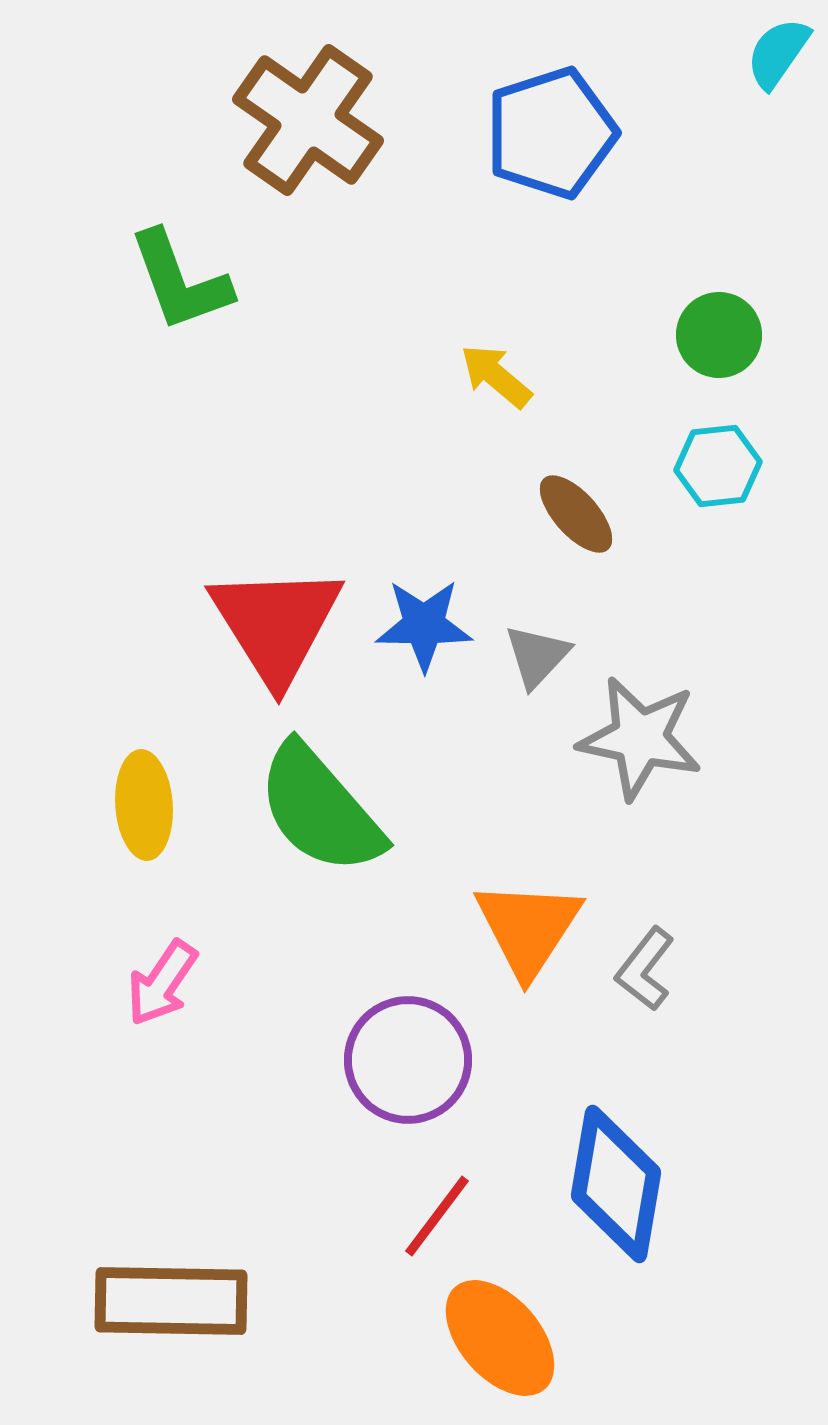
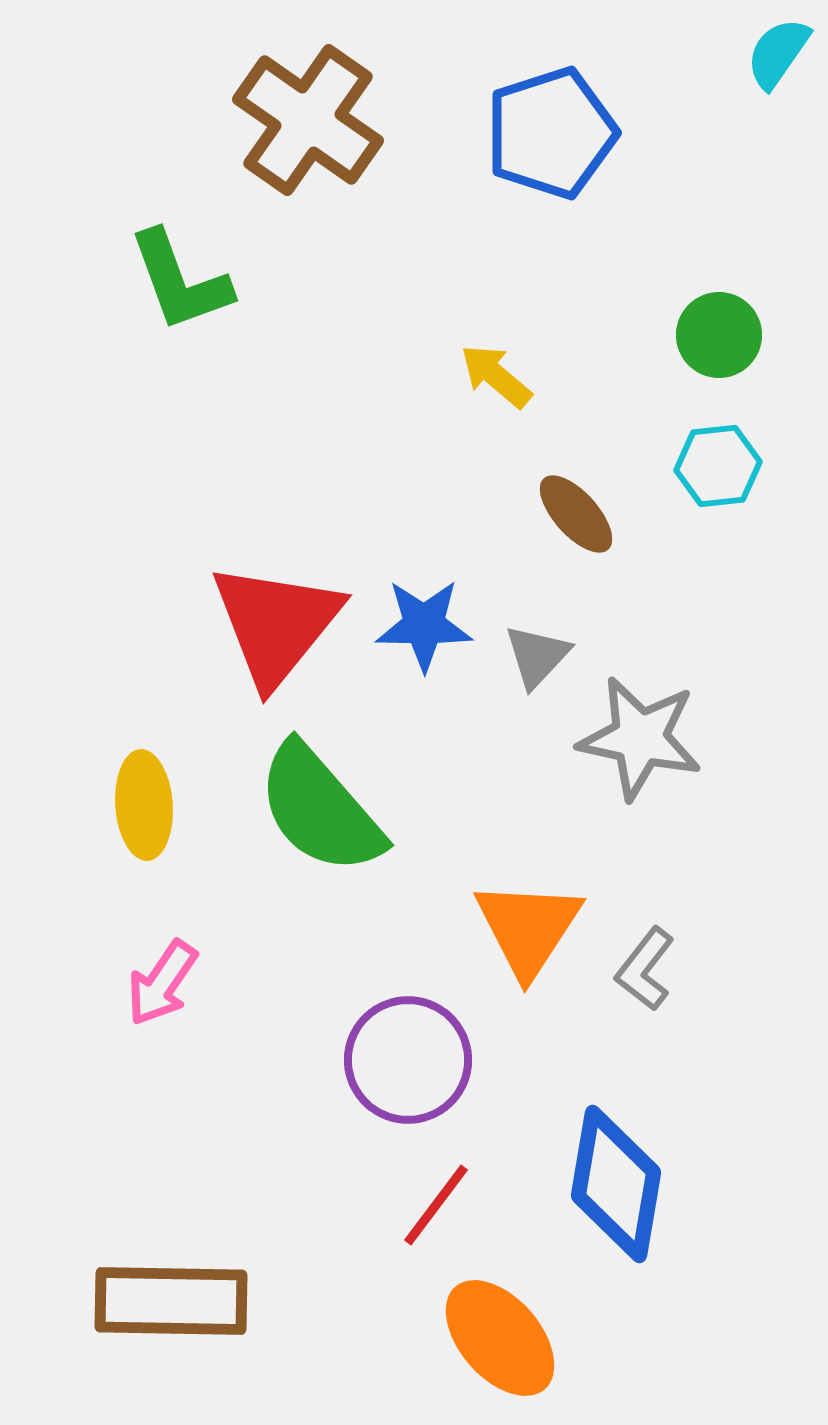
red triangle: rotated 11 degrees clockwise
red line: moved 1 px left, 11 px up
